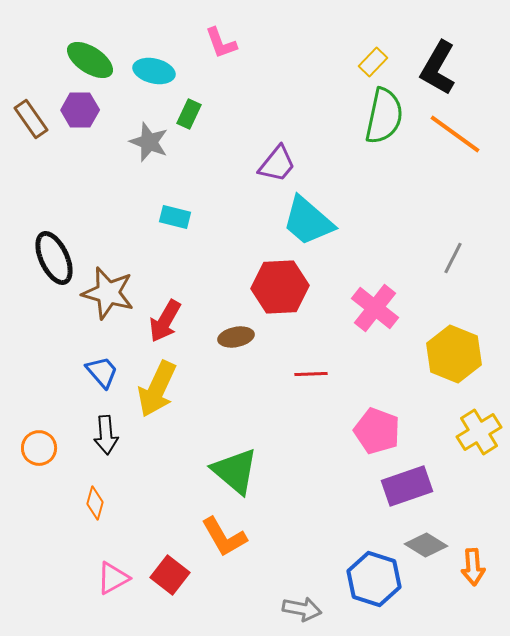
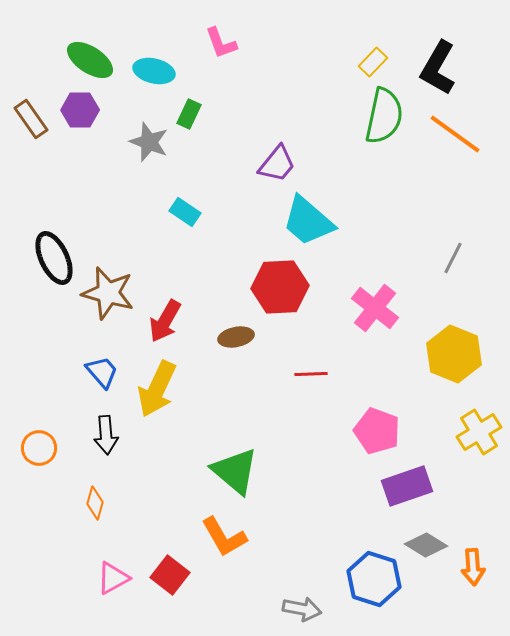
cyan rectangle: moved 10 px right, 5 px up; rotated 20 degrees clockwise
